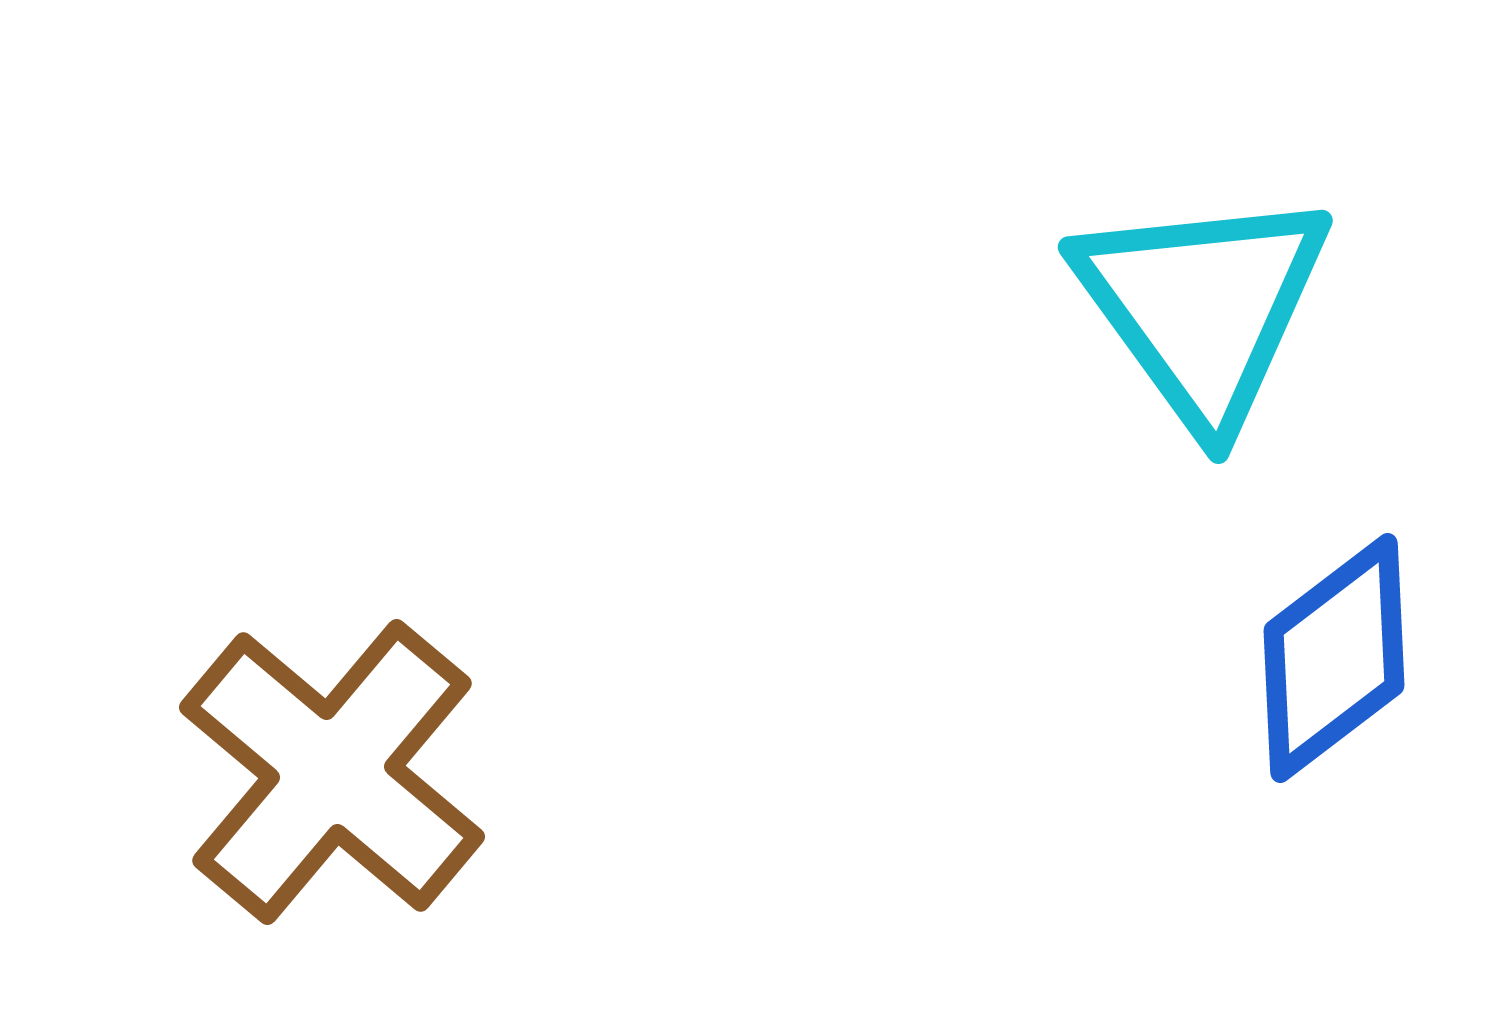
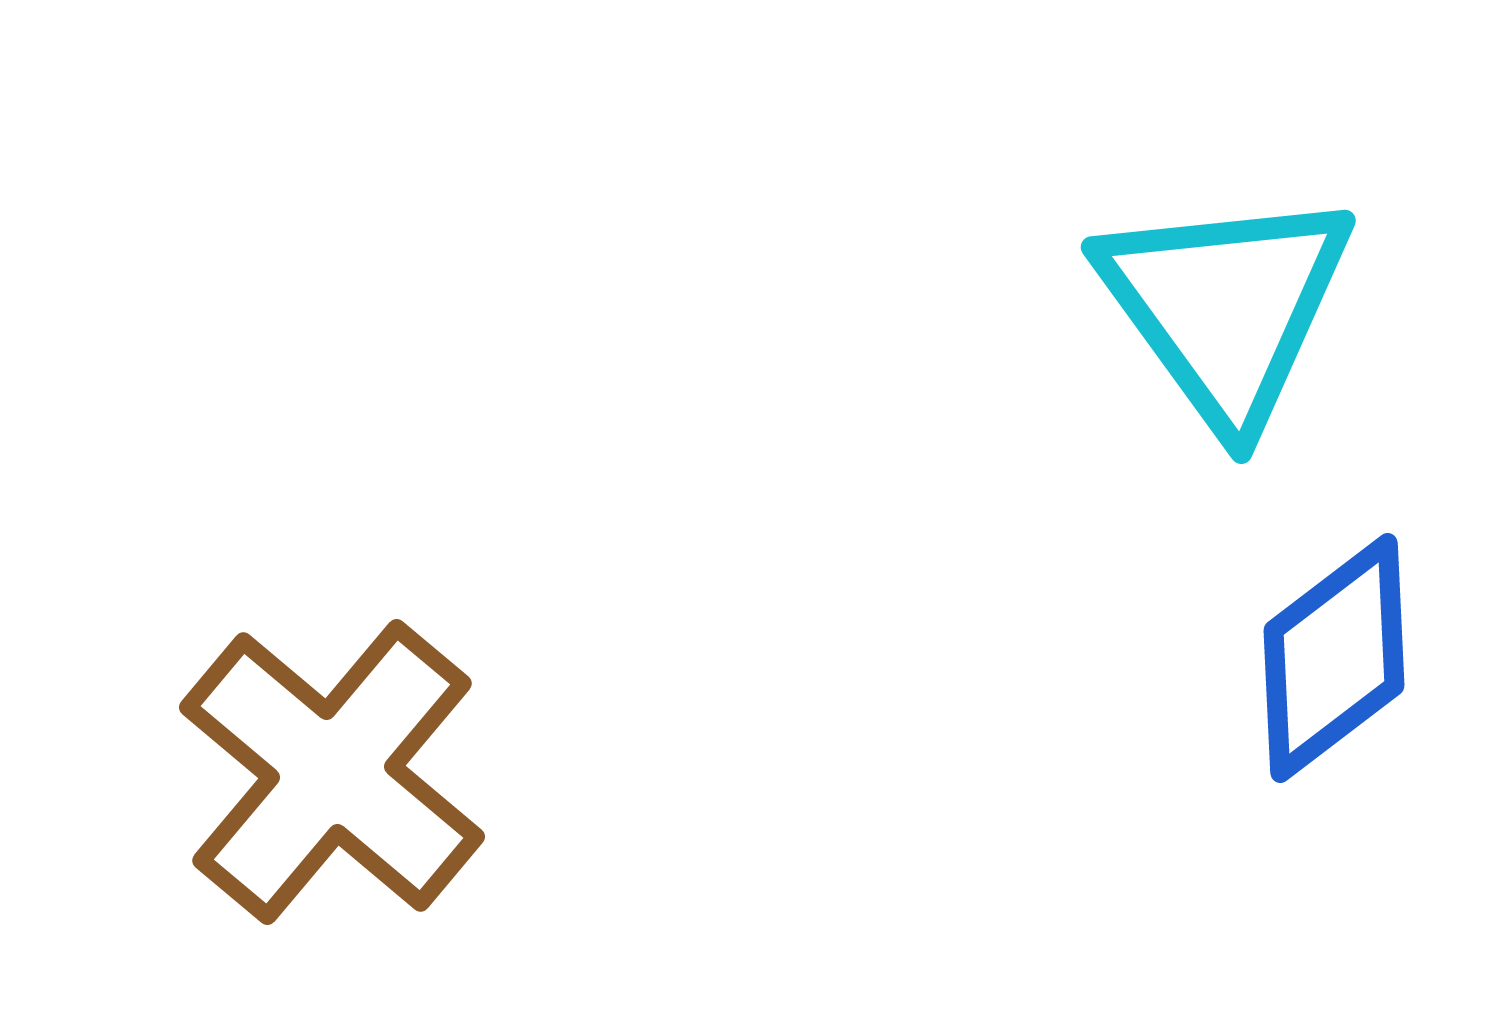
cyan triangle: moved 23 px right
